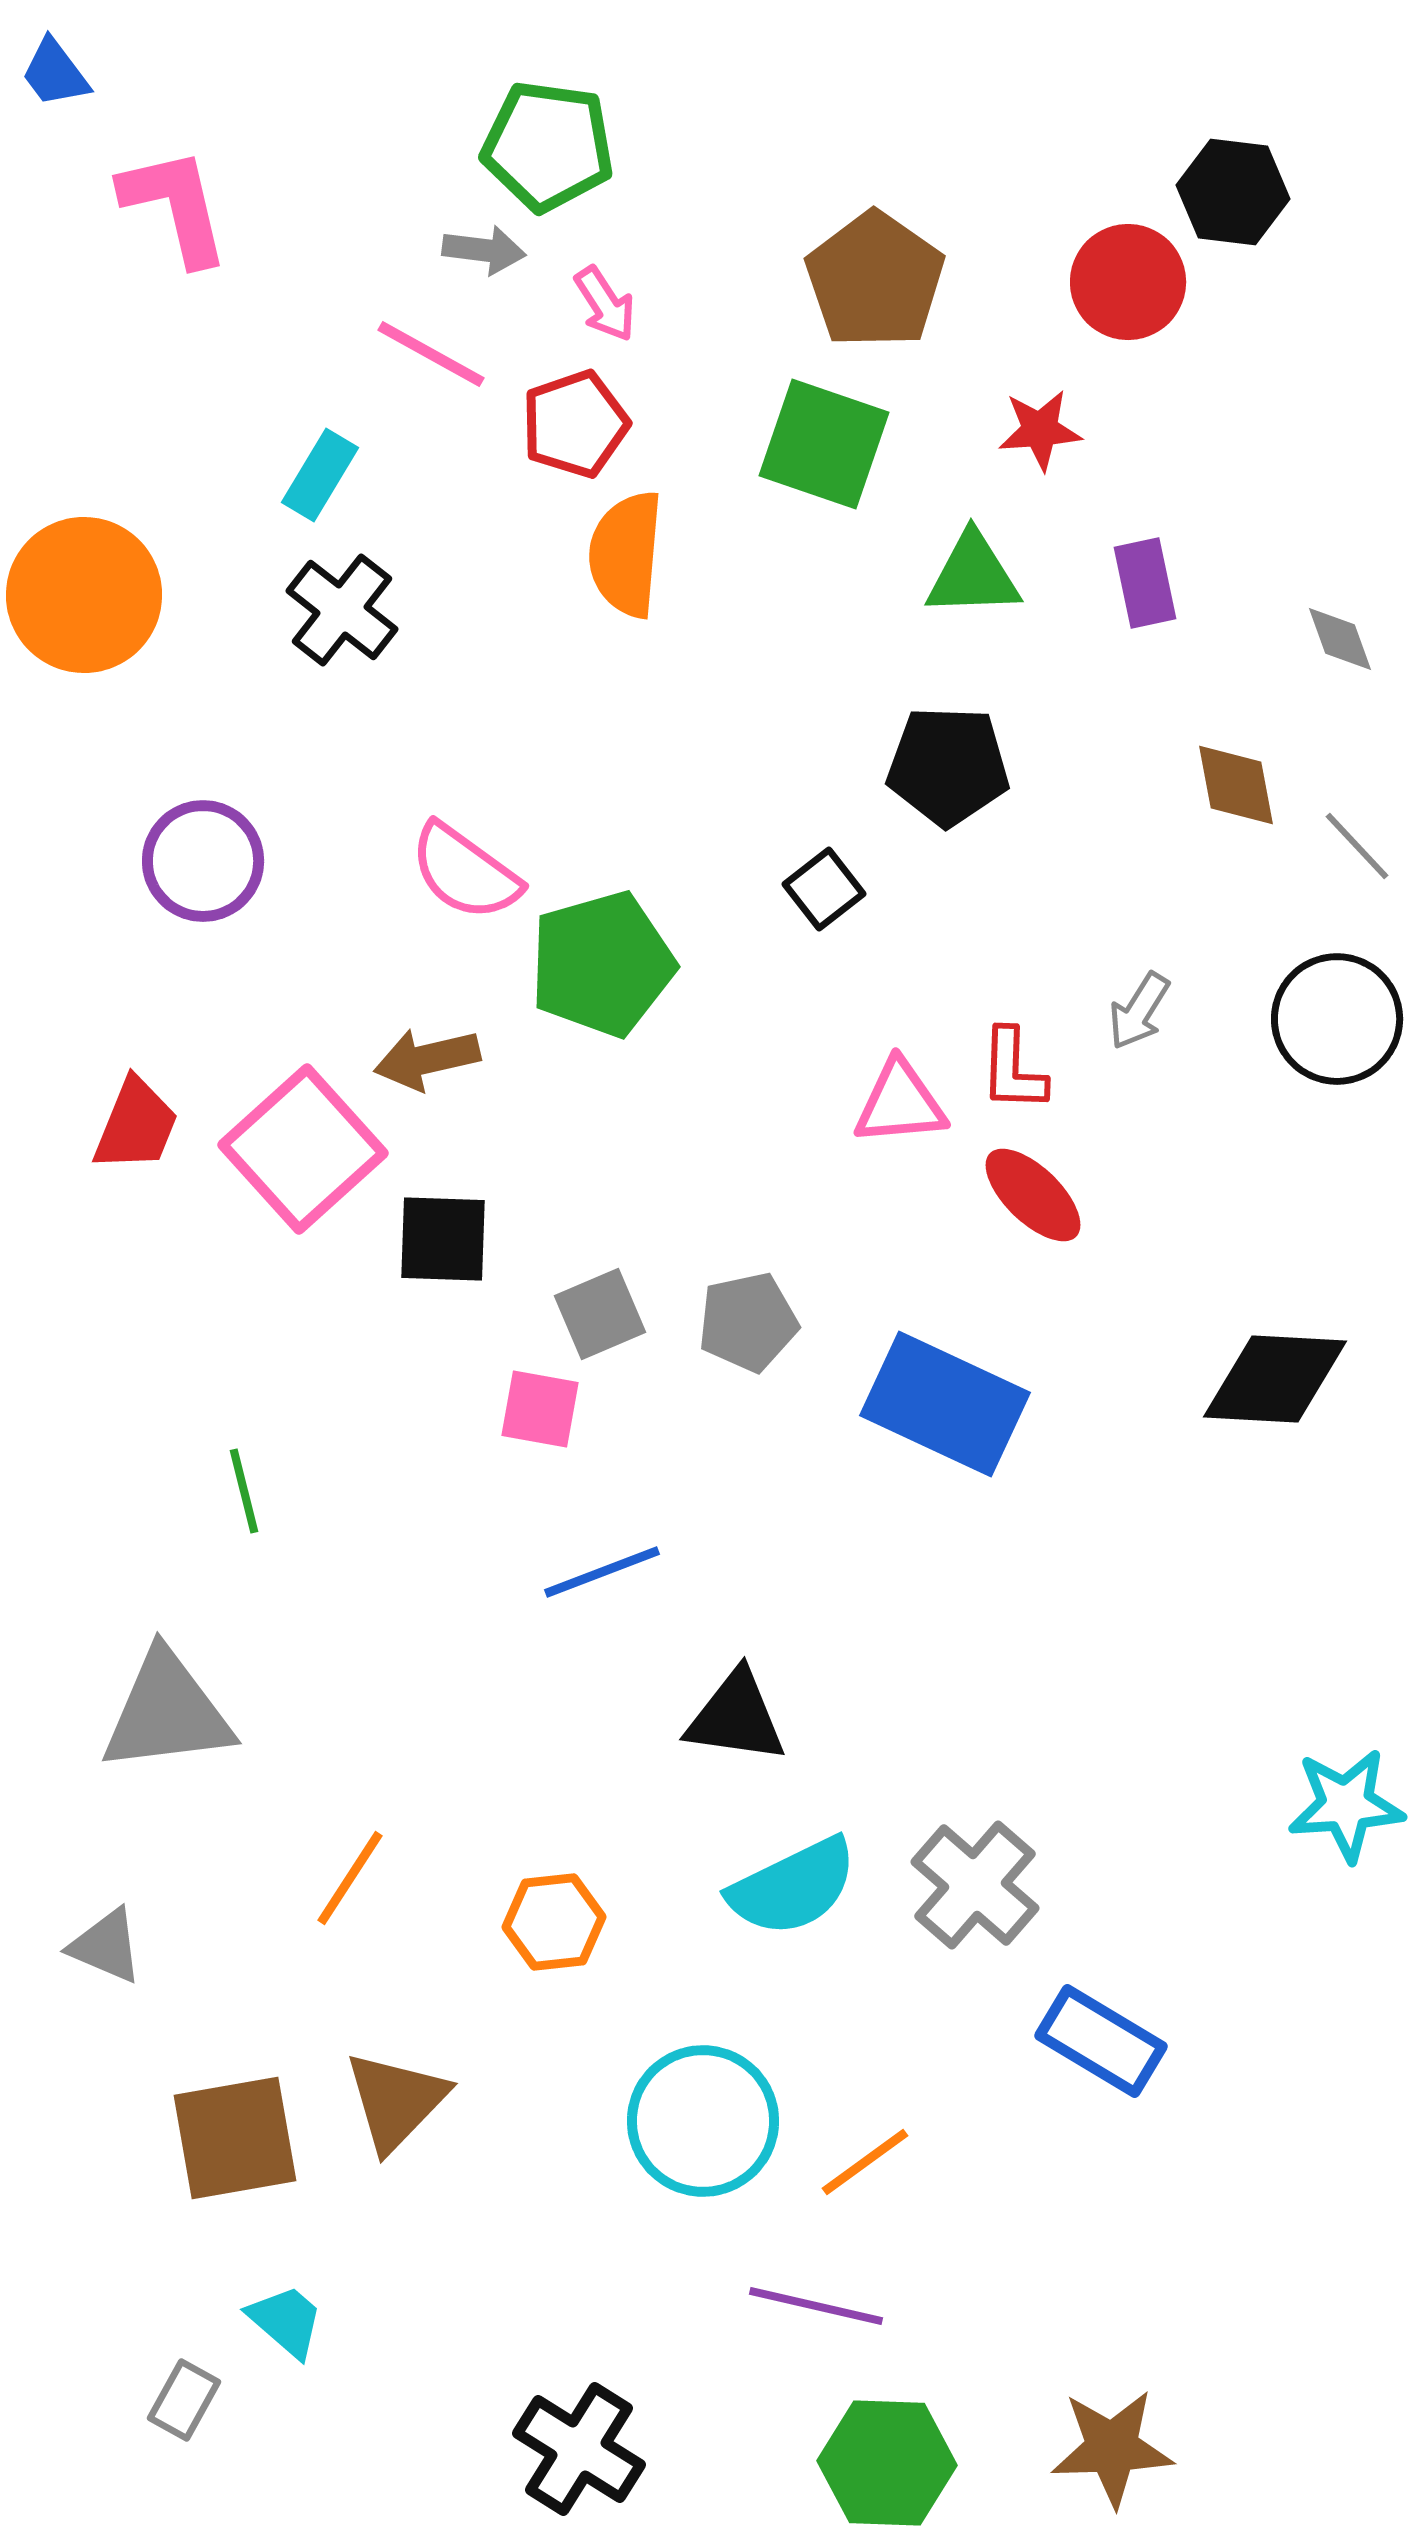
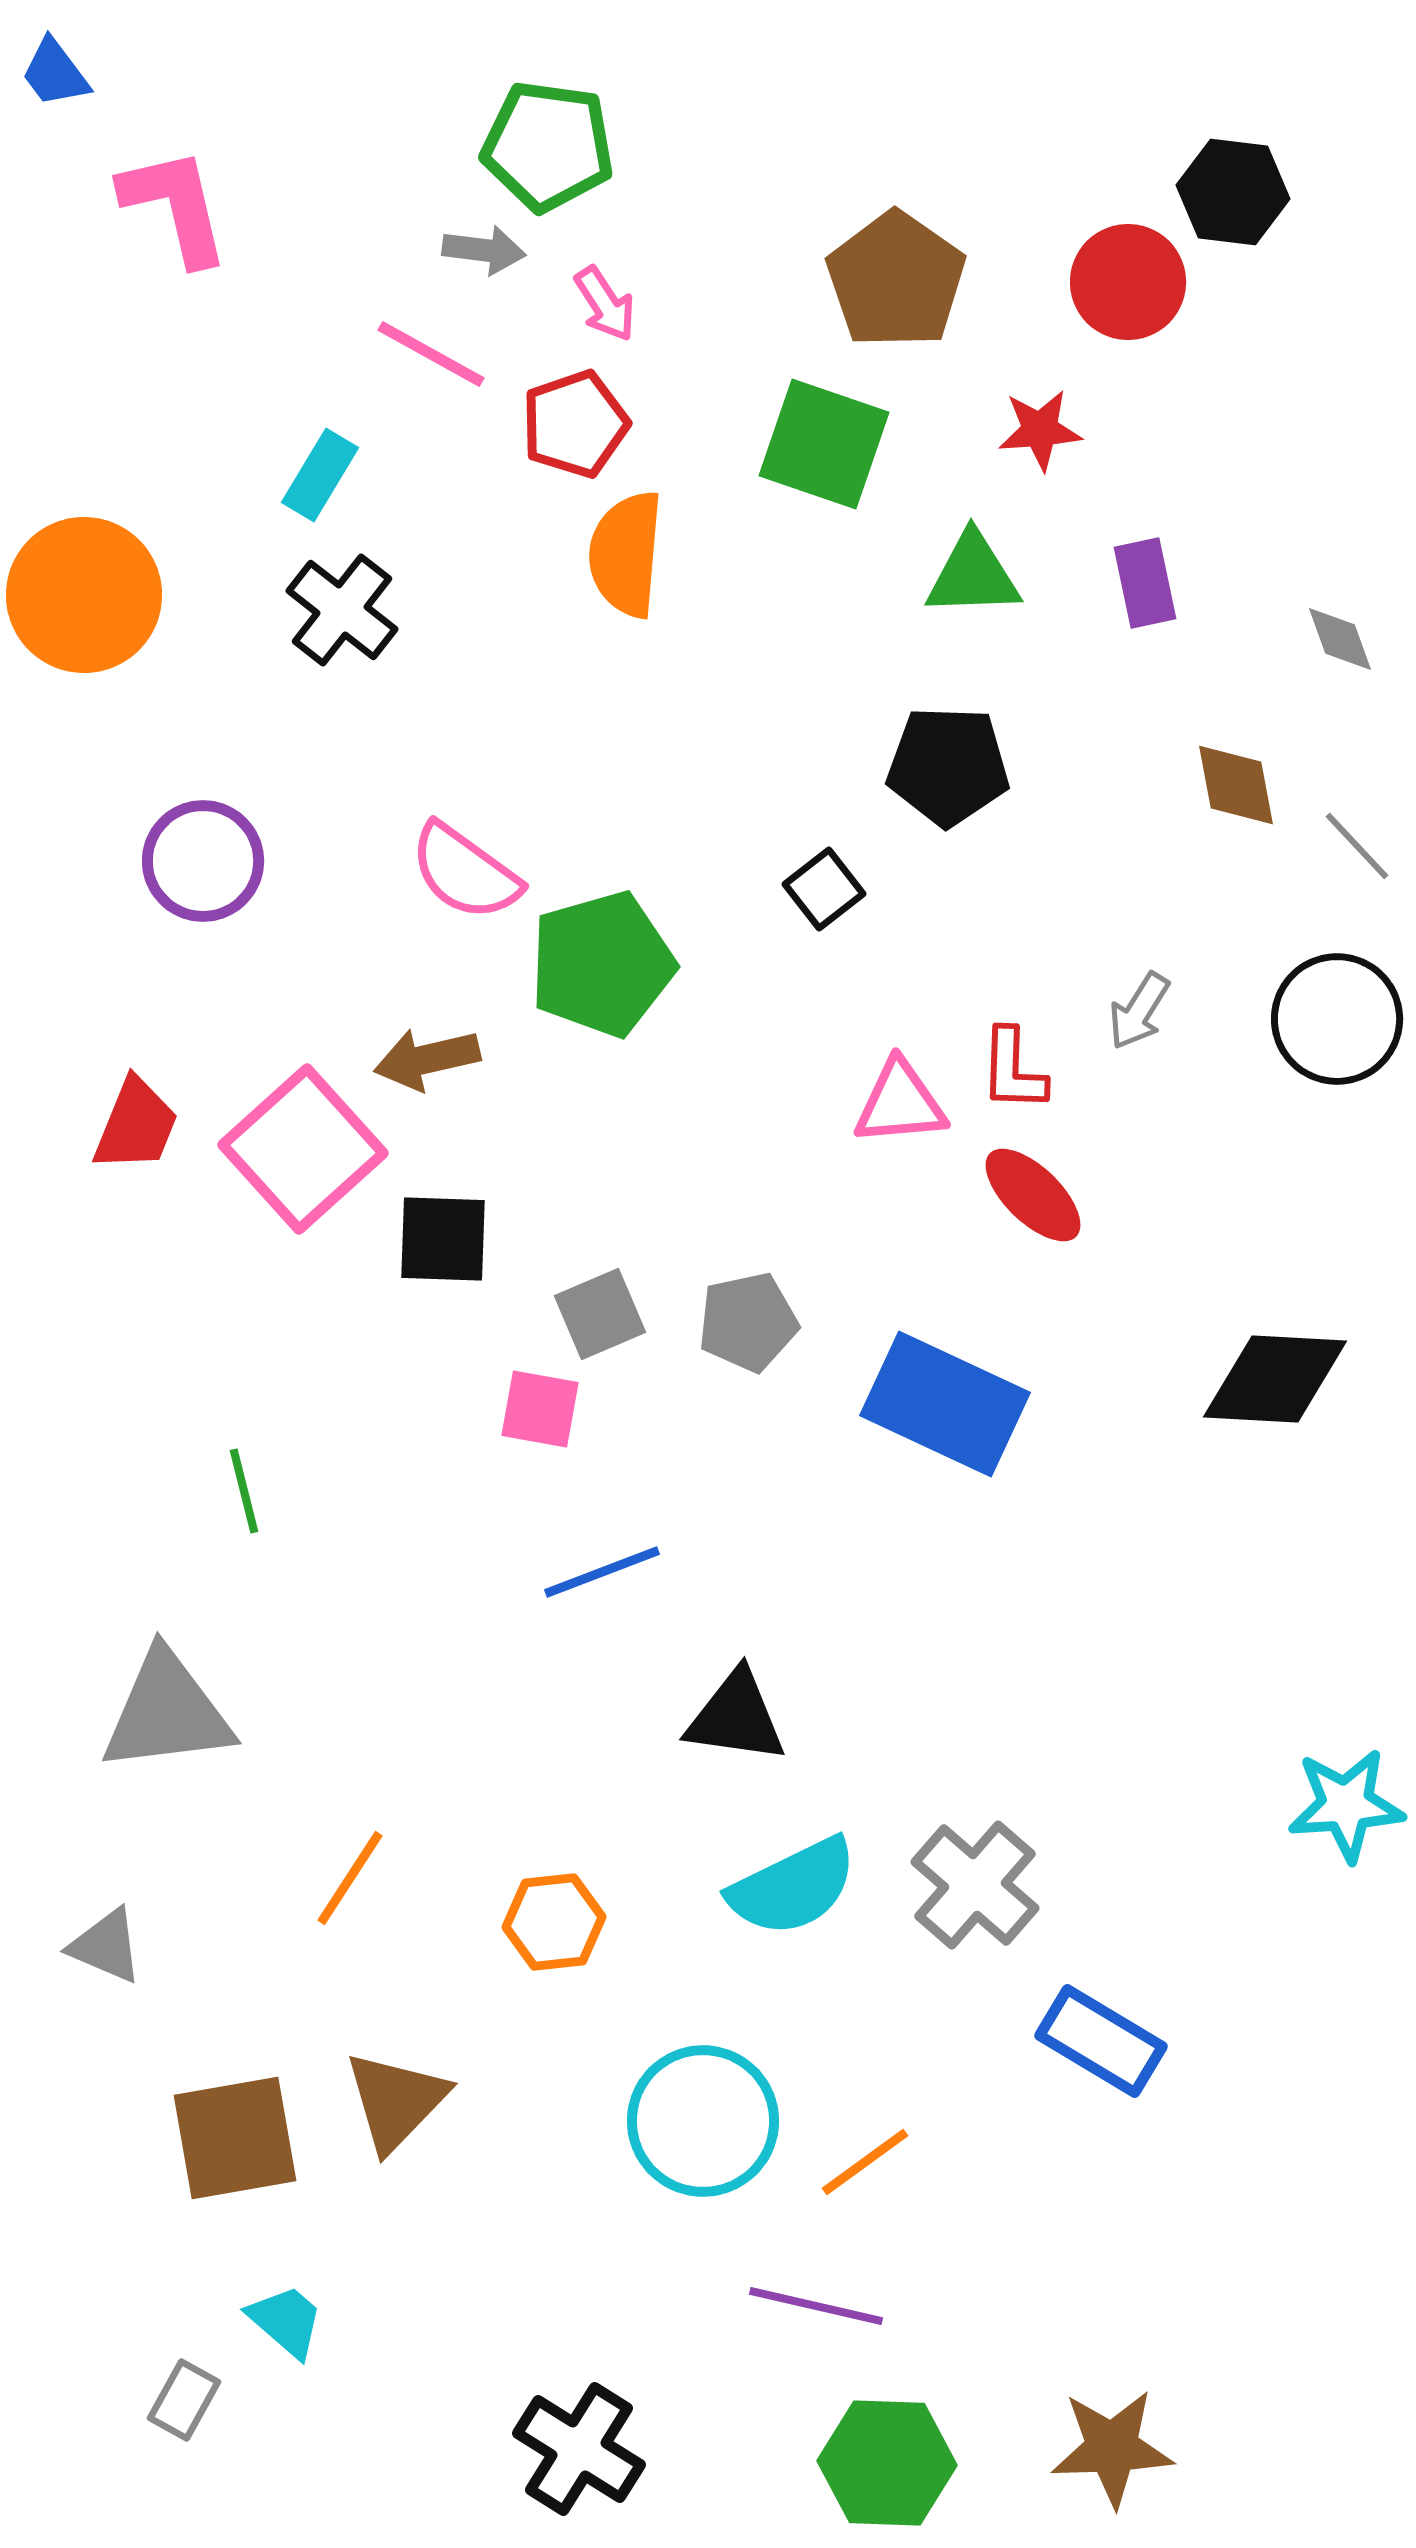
brown pentagon at (875, 280): moved 21 px right
